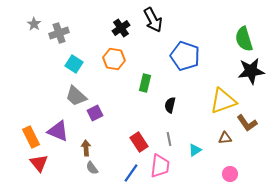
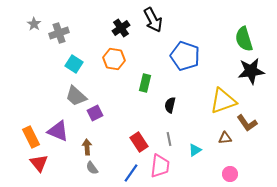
brown arrow: moved 1 px right, 1 px up
